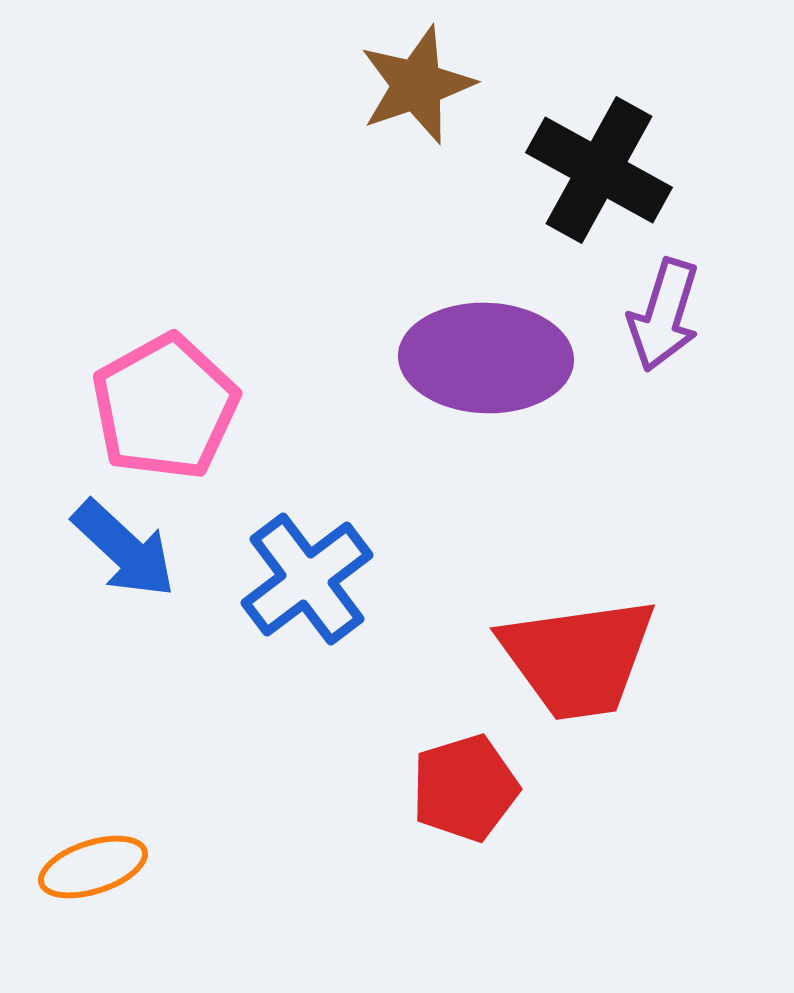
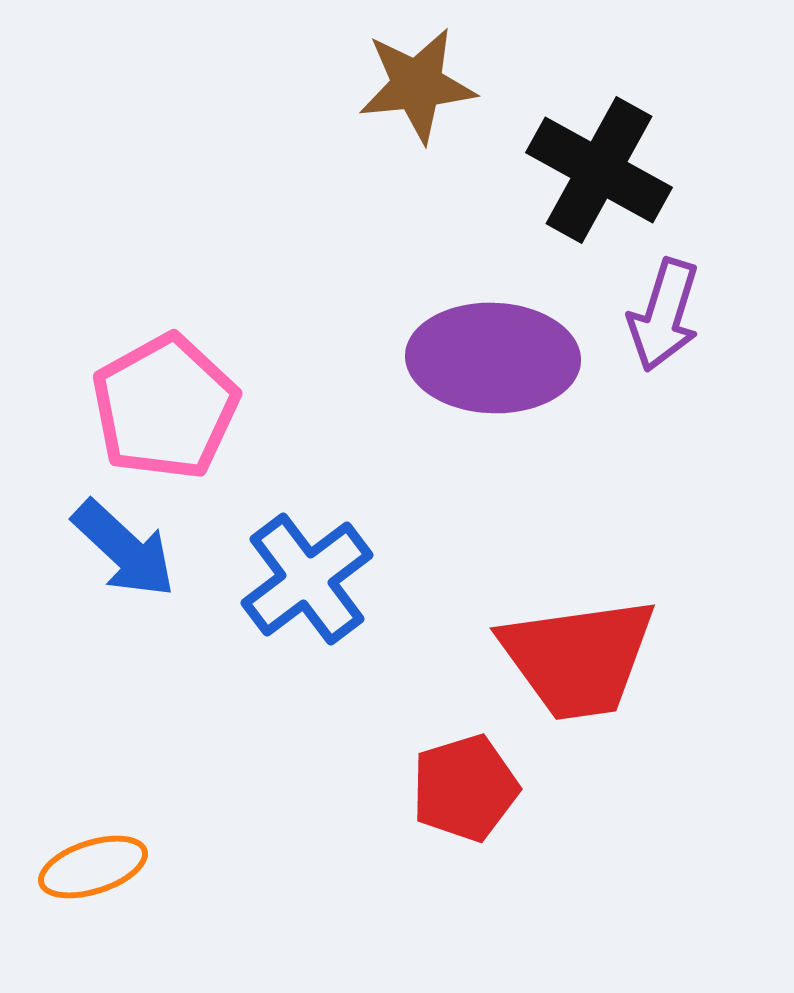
brown star: rotated 13 degrees clockwise
purple ellipse: moved 7 px right
